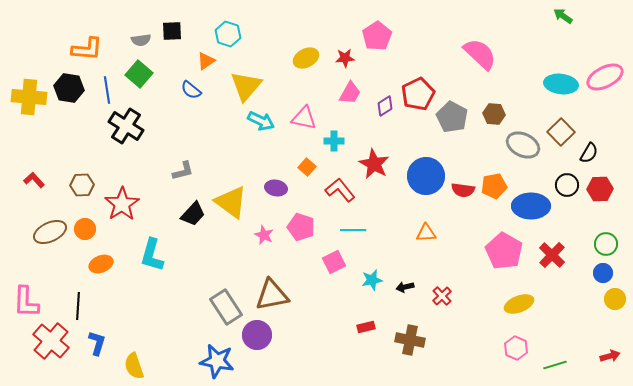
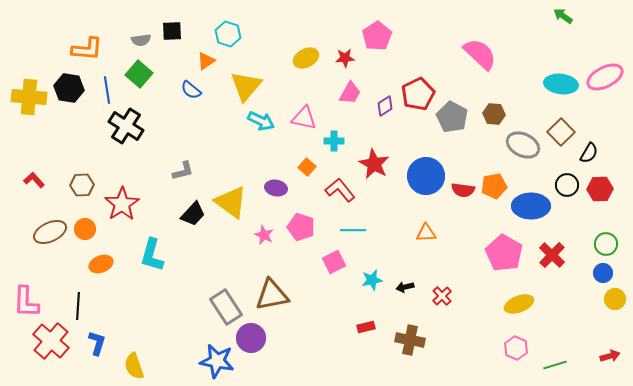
pink pentagon at (504, 251): moved 2 px down
purple circle at (257, 335): moved 6 px left, 3 px down
